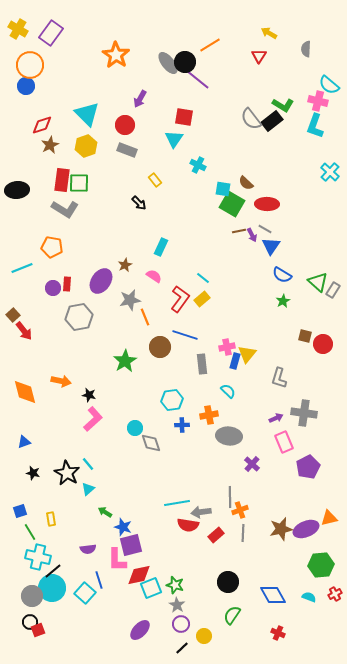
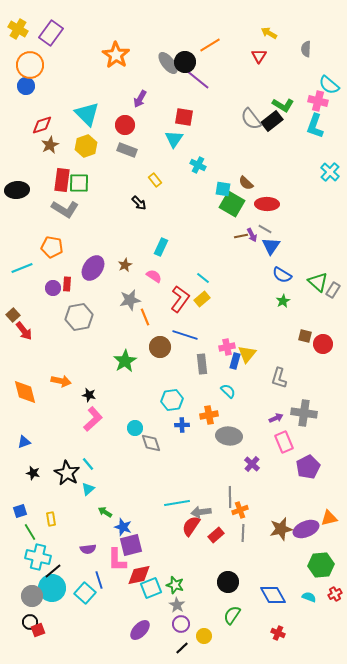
brown line at (239, 231): moved 2 px right, 5 px down
purple ellipse at (101, 281): moved 8 px left, 13 px up
red semicircle at (188, 525): moved 3 px right, 1 px down; rotated 115 degrees clockwise
